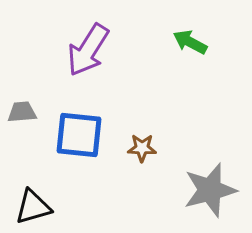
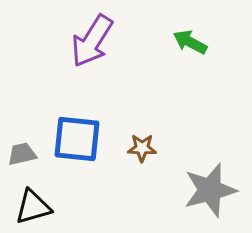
purple arrow: moved 4 px right, 9 px up
gray trapezoid: moved 42 px down; rotated 8 degrees counterclockwise
blue square: moved 2 px left, 4 px down
